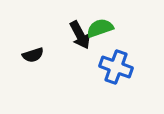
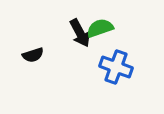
black arrow: moved 2 px up
